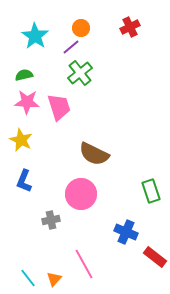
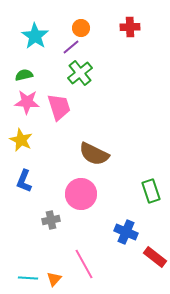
red cross: rotated 24 degrees clockwise
cyan line: rotated 48 degrees counterclockwise
